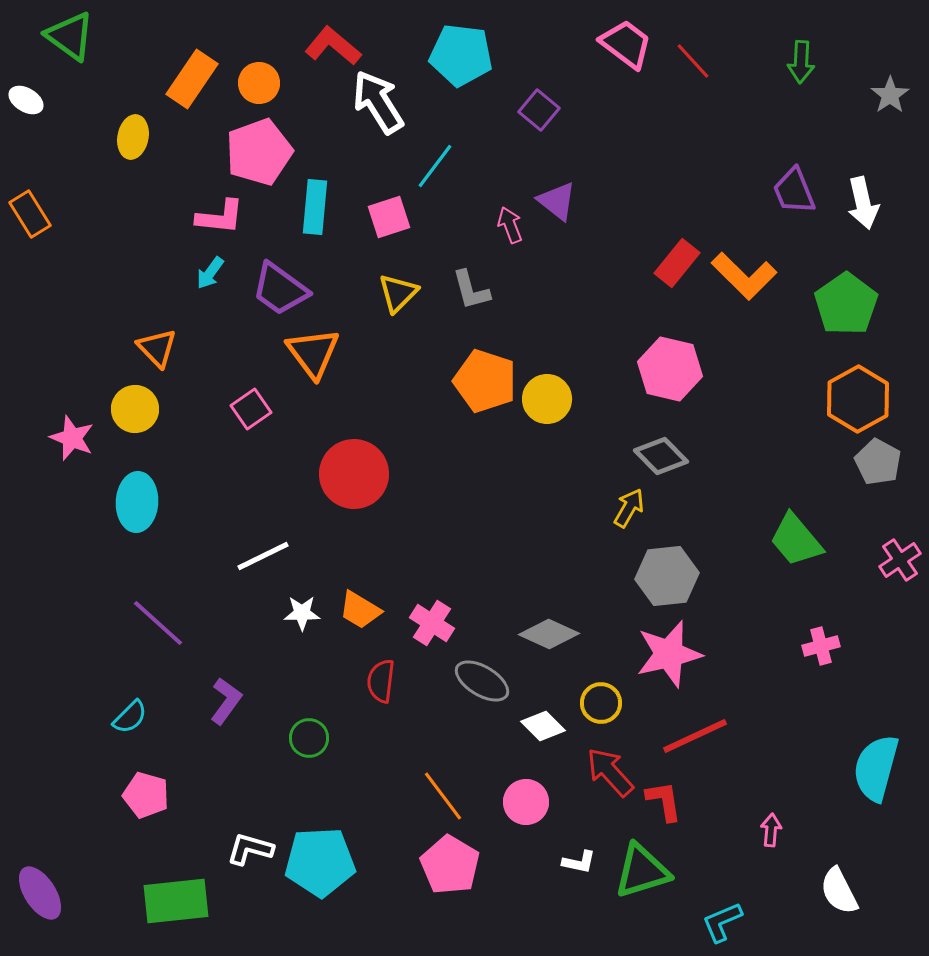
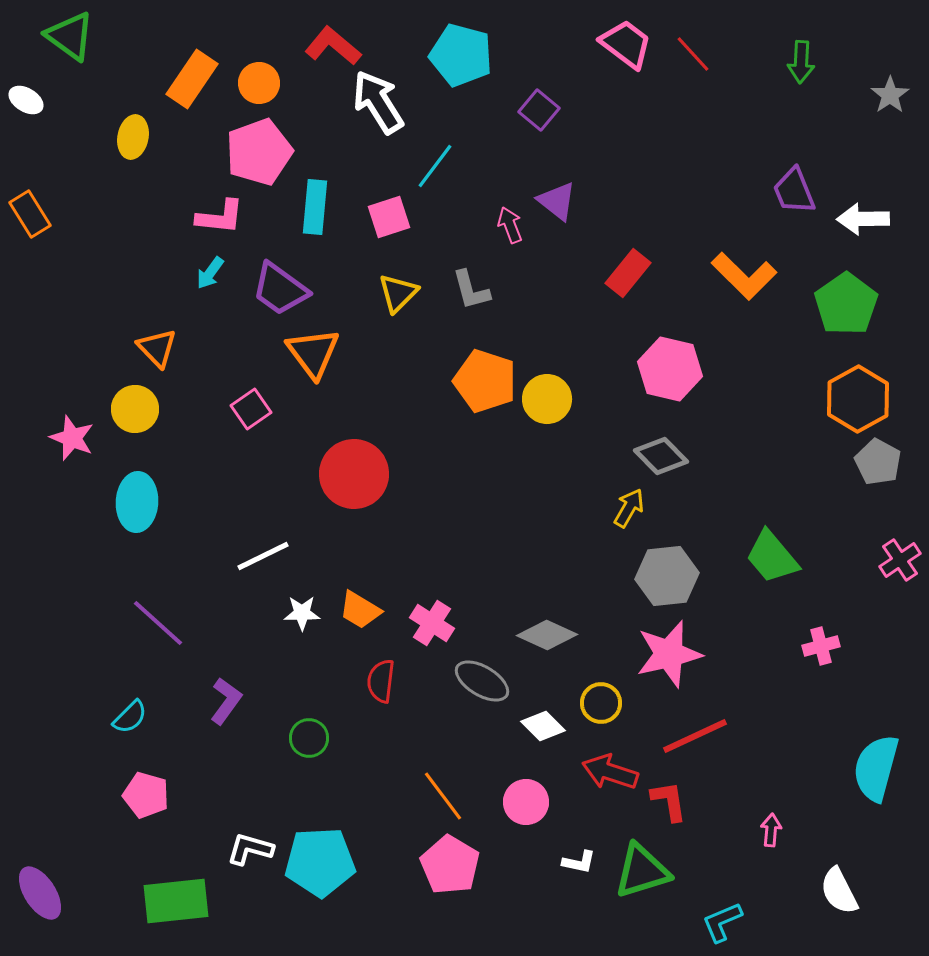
cyan pentagon at (461, 55): rotated 8 degrees clockwise
red line at (693, 61): moved 7 px up
white arrow at (863, 203): moved 16 px down; rotated 102 degrees clockwise
red rectangle at (677, 263): moved 49 px left, 10 px down
green trapezoid at (796, 540): moved 24 px left, 17 px down
gray diamond at (549, 634): moved 2 px left, 1 px down
red arrow at (610, 772): rotated 30 degrees counterclockwise
red L-shape at (664, 801): moved 5 px right
